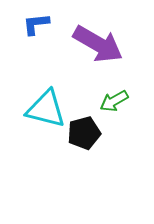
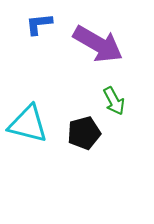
blue L-shape: moved 3 px right
green arrow: rotated 88 degrees counterclockwise
cyan triangle: moved 18 px left, 15 px down
